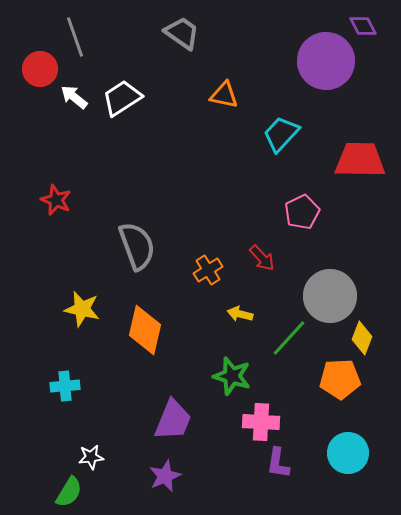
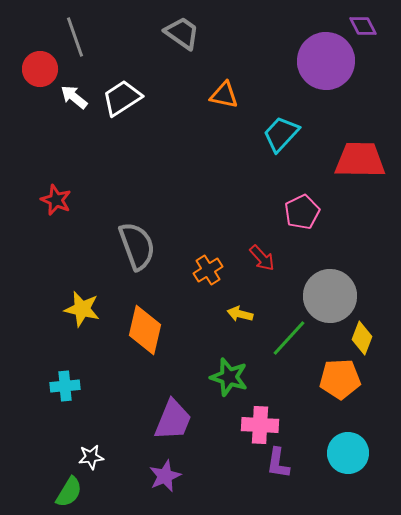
green star: moved 3 px left, 1 px down
pink cross: moved 1 px left, 3 px down
